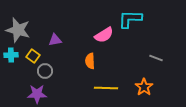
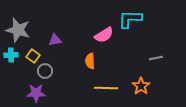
gray line: rotated 32 degrees counterclockwise
orange star: moved 3 px left, 1 px up
purple star: moved 1 px left, 1 px up
